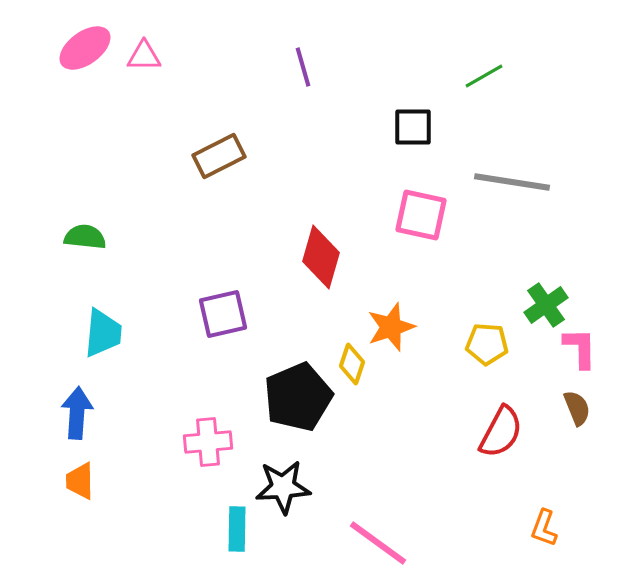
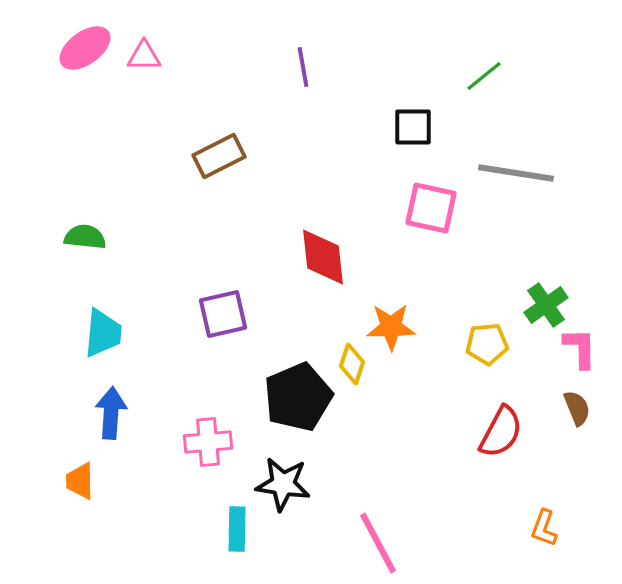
purple line: rotated 6 degrees clockwise
green line: rotated 9 degrees counterclockwise
gray line: moved 4 px right, 9 px up
pink square: moved 10 px right, 7 px up
red diamond: moved 2 px right; rotated 22 degrees counterclockwise
orange star: rotated 18 degrees clockwise
yellow pentagon: rotated 9 degrees counterclockwise
blue arrow: moved 34 px right
black star: moved 3 px up; rotated 12 degrees clockwise
pink line: rotated 26 degrees clockwise
